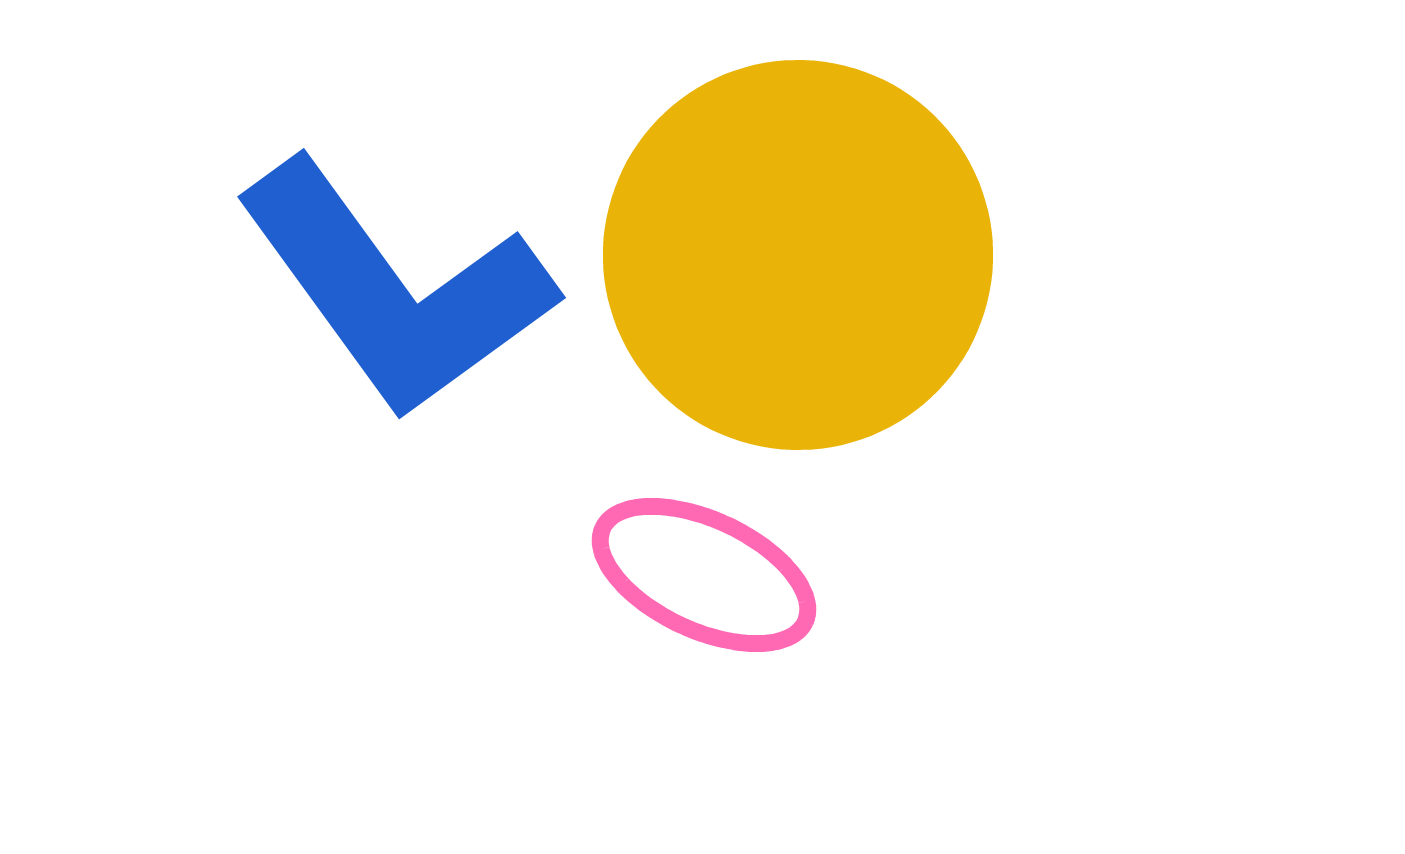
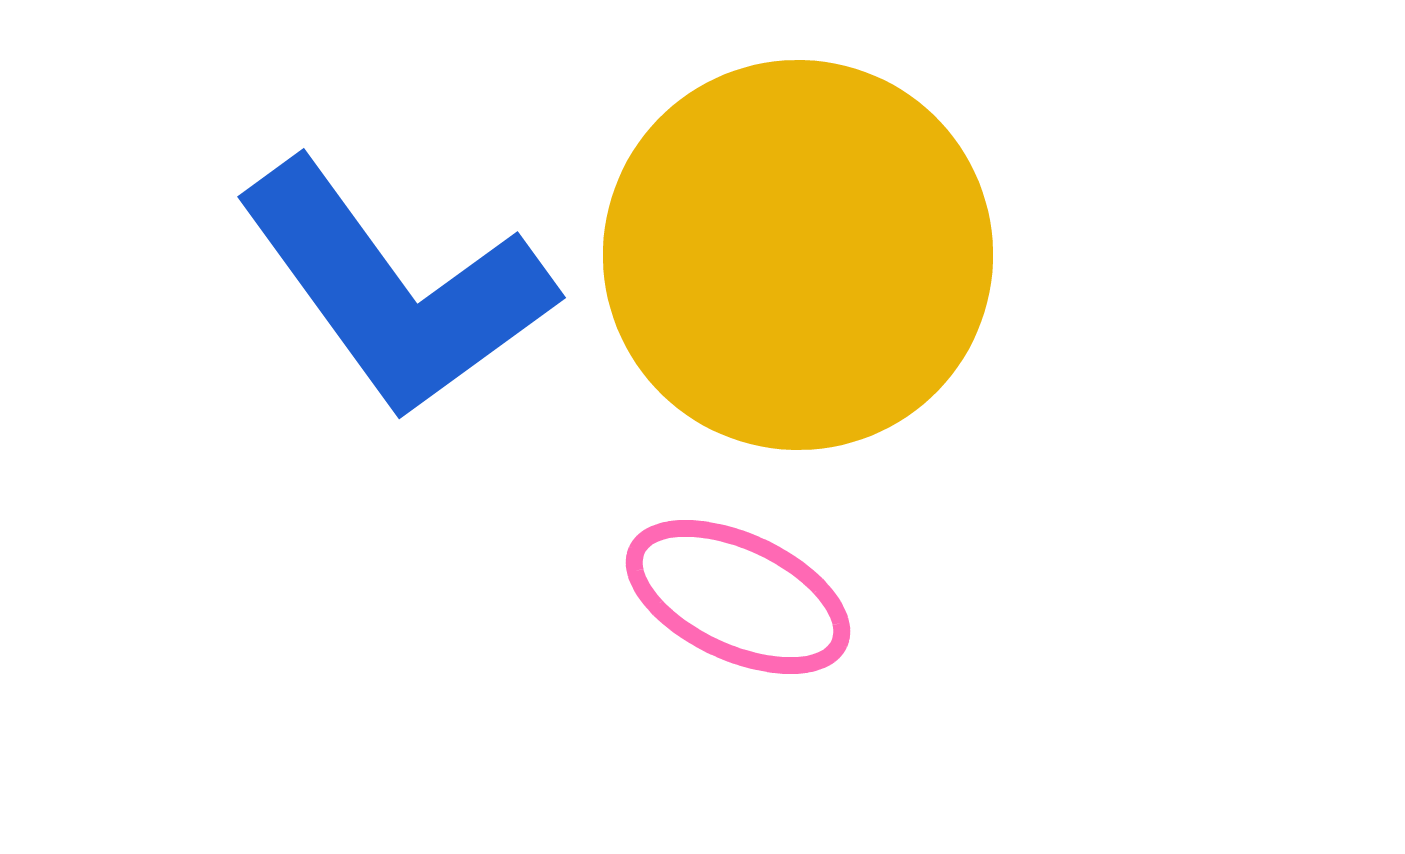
pink ellipse: moved 34 px right, 22 px down
